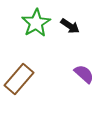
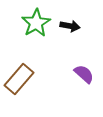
black arrow: rotated 24 degrees counterclockwise
